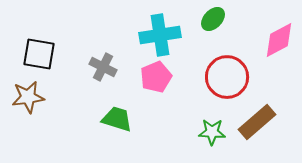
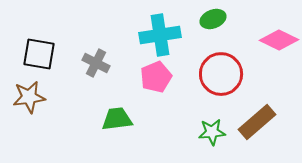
green ellipse: rotated 25 degrees clockwise
pink diamond: rotated 54 degrees clockwise
gray cross: moved 7 px left, 4 px up
red circle: moved 6 px left, 3 px up
brown star: moved 1 px right
green trapezoid: rotated 24 degrees counterclockwise
green star: rotated 8 degrees counterclockwise
